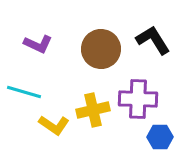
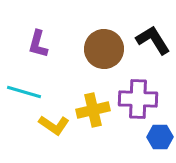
purple L-shape: rotated 80 degrees clockwise
brown circle: moved 3 px right
